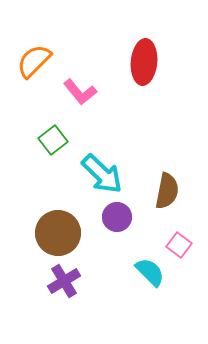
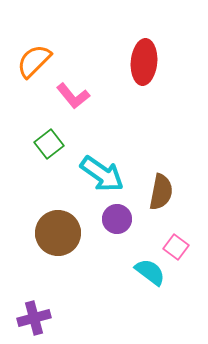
pink L-shape: moved 7 px left, 4 px down
green square: moved 4 px left, 4 px down
cyan arrow: rotated 9 degrees counterclockwise
brown semicircle: moved 6 px left, 1 px down
purple circle: moved 2 px down
pink square: moved 3 px left, 2 px down
cyan semicircle: rotated 8 degrees counterclockwise
purple cross: moved 30 px left, 37 px down; rotated 16 degrees clockwise
